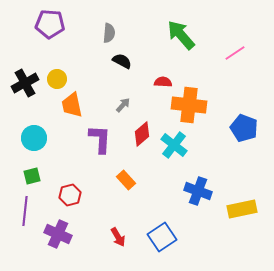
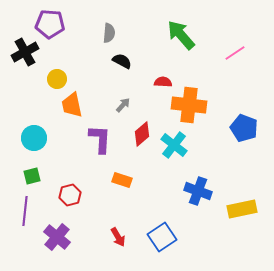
black cross: moved 31 px up
orange rectangle: moved 4 px left; rotated 30 degrees counterclockwise
purple cross: moved 1 px left, 3 px down; rotated 16 degrees clockwise
